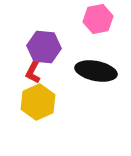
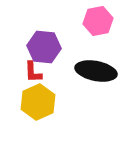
pink hexagon: moved 2 px down
red L-shape: rotated 30 degrees counterclockwise
